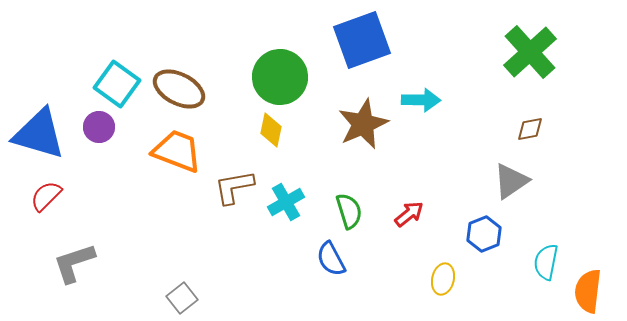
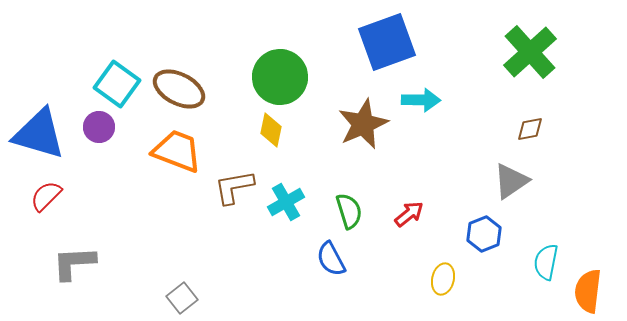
blue square: moved 25 px right, 2 px down
gray L-shape: rotated 15 degrees clockwise
